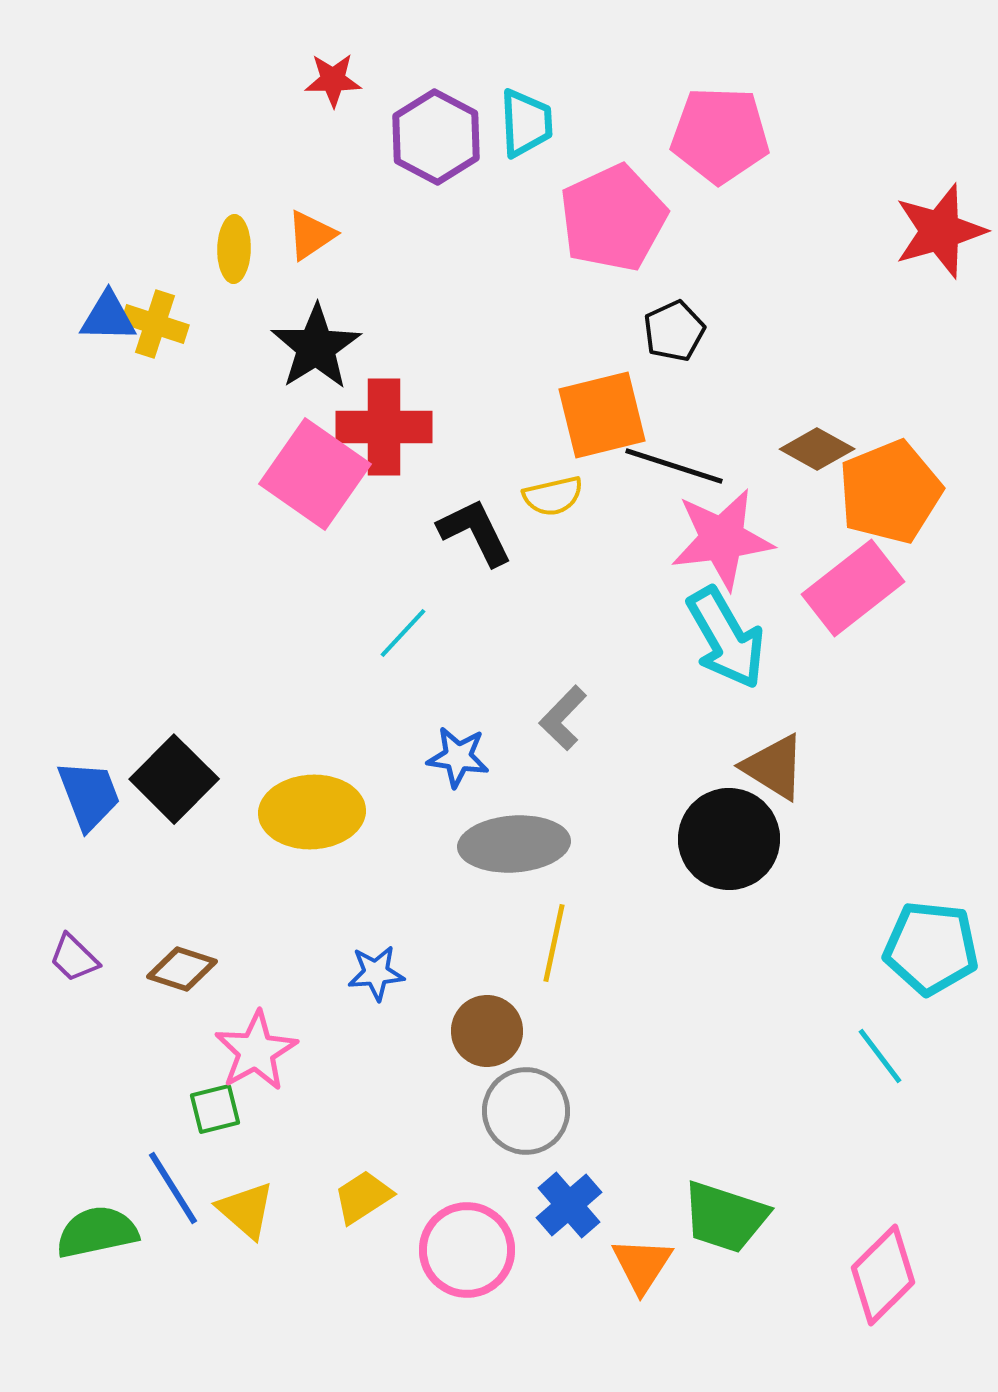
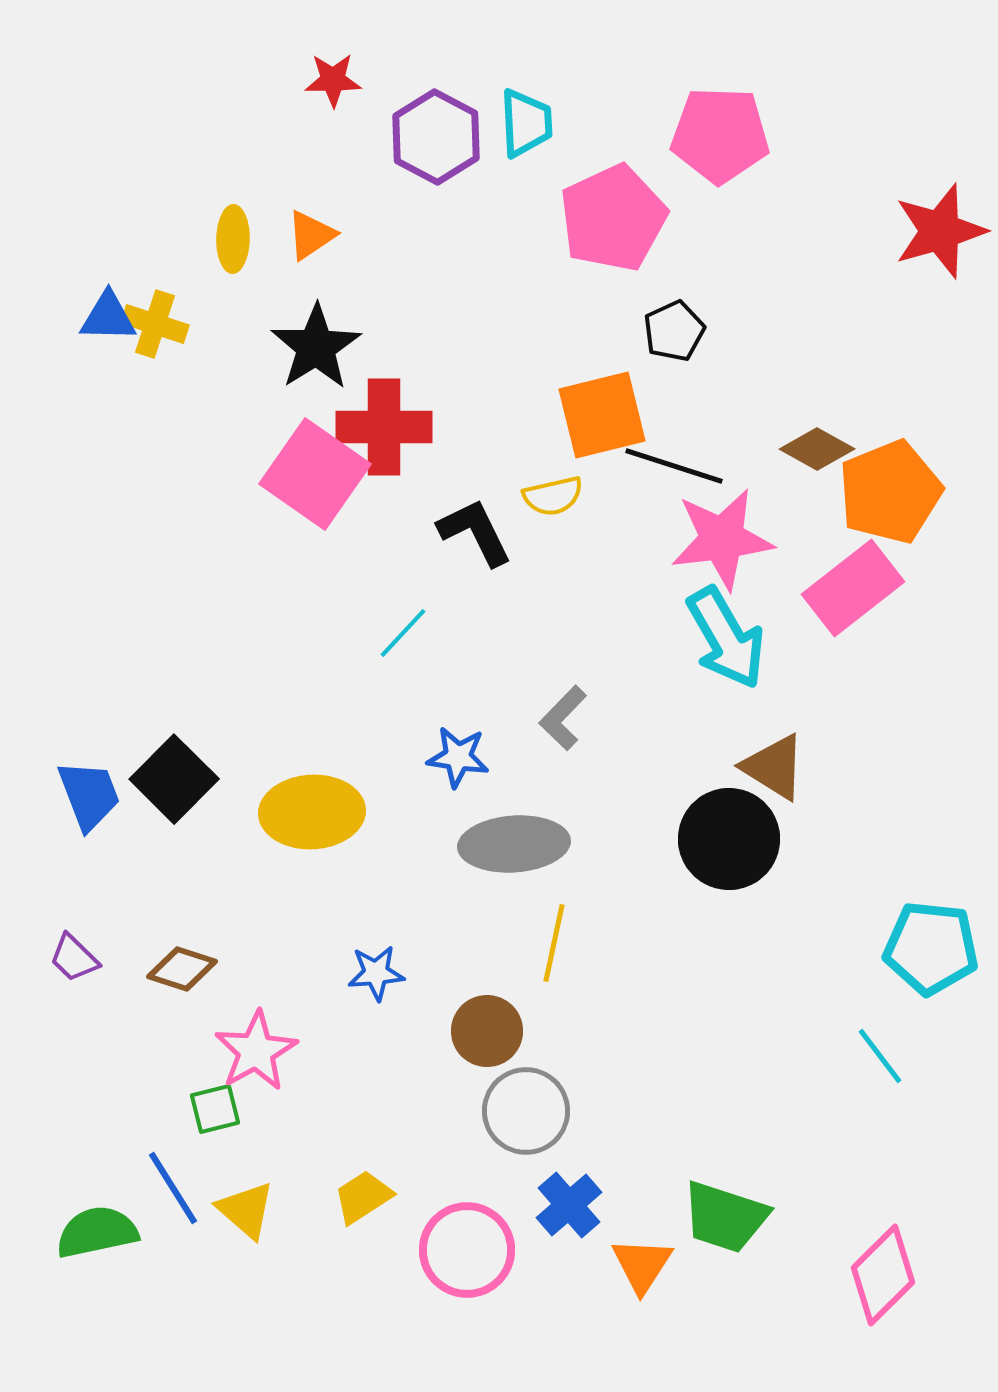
yellow ellipse at (234, 249): moved 1 px left, 10 px up
